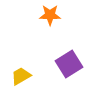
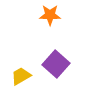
purple square: moved 13 px left; rotated 16 degrees counterclockwise
